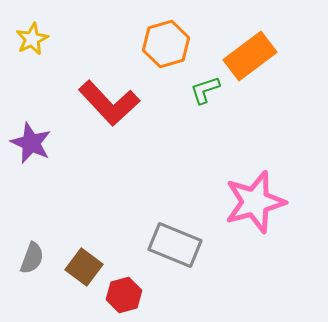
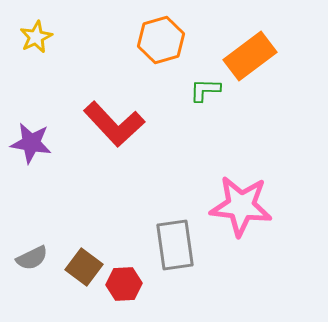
yellow star: moved 4 px right, 2 px up
orange hexagon: moved 5 px left, 4 px up
green L-shape: rotated 20 degrees clockwise
red L-shape: moved 5 px right, 21 px down
purple star: rotated 15 degrees counterclockwise
pink star: moved 14 px left, 4 px down; rotated 22 degrees clockwise
gray rectangle: rotated 60 degrees clockwise
gray semicircle: rotated 44 degrees clockwise
red hexagon: moved 11 px up; rotated 12 degrees clockwise
